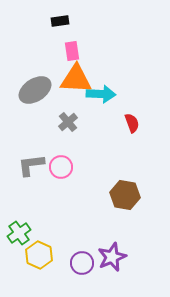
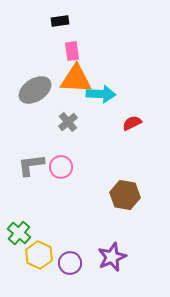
red semicircle: rotated 96 degrees counterclockwise
green cross: rotated 15 degrees counterclockwise
purple circle: moved 12 px left
